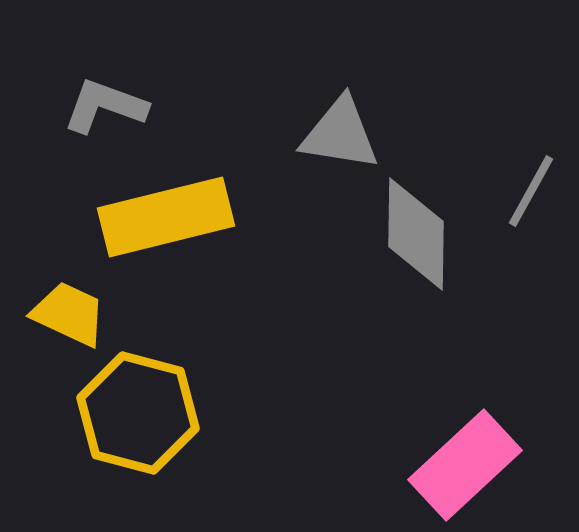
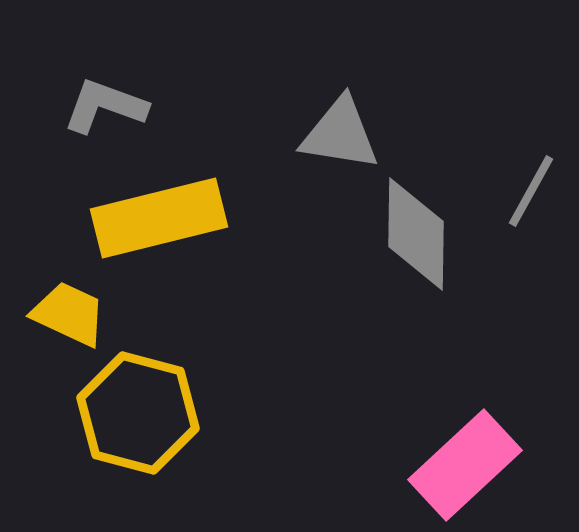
yellow rectangle: moved 7 px left, 1 px down
